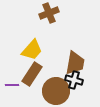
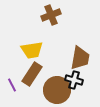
brown cross: moved 2 px right, 2 px down
yellow trapezoid: rotated 40 degrees clockwise
brown trapezoid: moved 5 px right, 5 px up
purple line: rotated 64 degrees clockwise
brown circle: moved 1 px right, 1 px up
